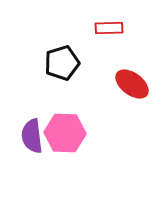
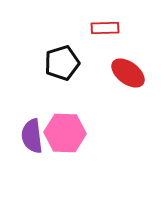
red rectangle: moved 4 px left
red ellipse: moved 4 px left, 11 px up
